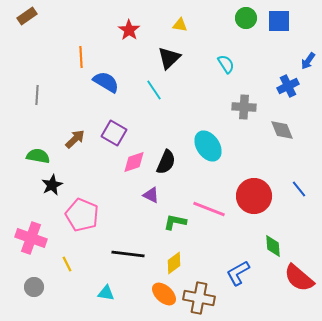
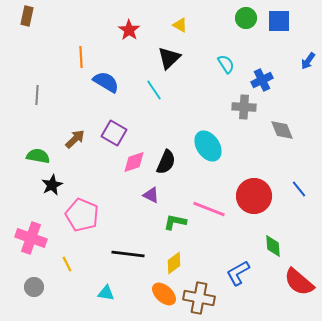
brown rectangle: rotated 42 degrees counterclockwise
yellow triangle: rotated 21 degrees clockwise
blue cross: moved 26 px left, 6 px up
red semicircle: moved 4 px down
